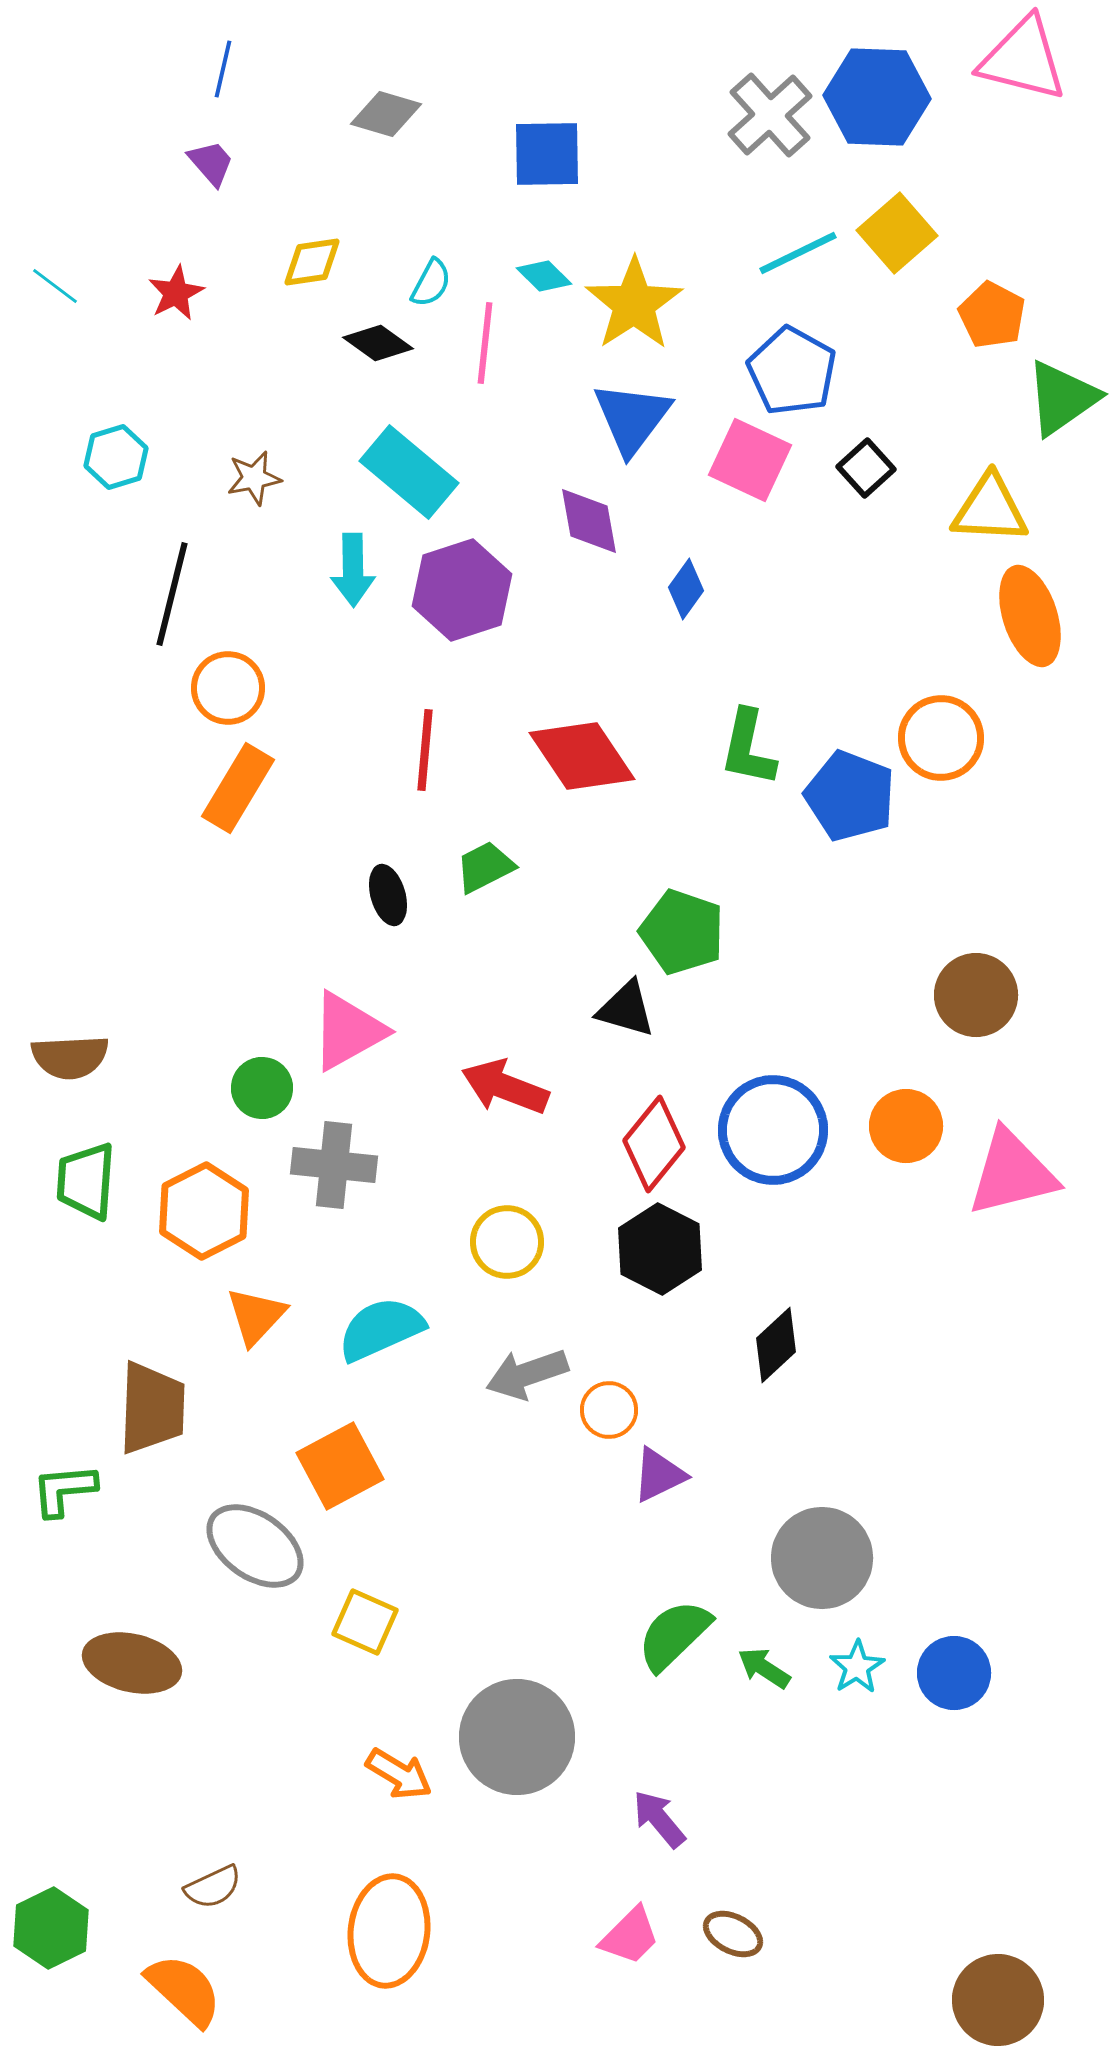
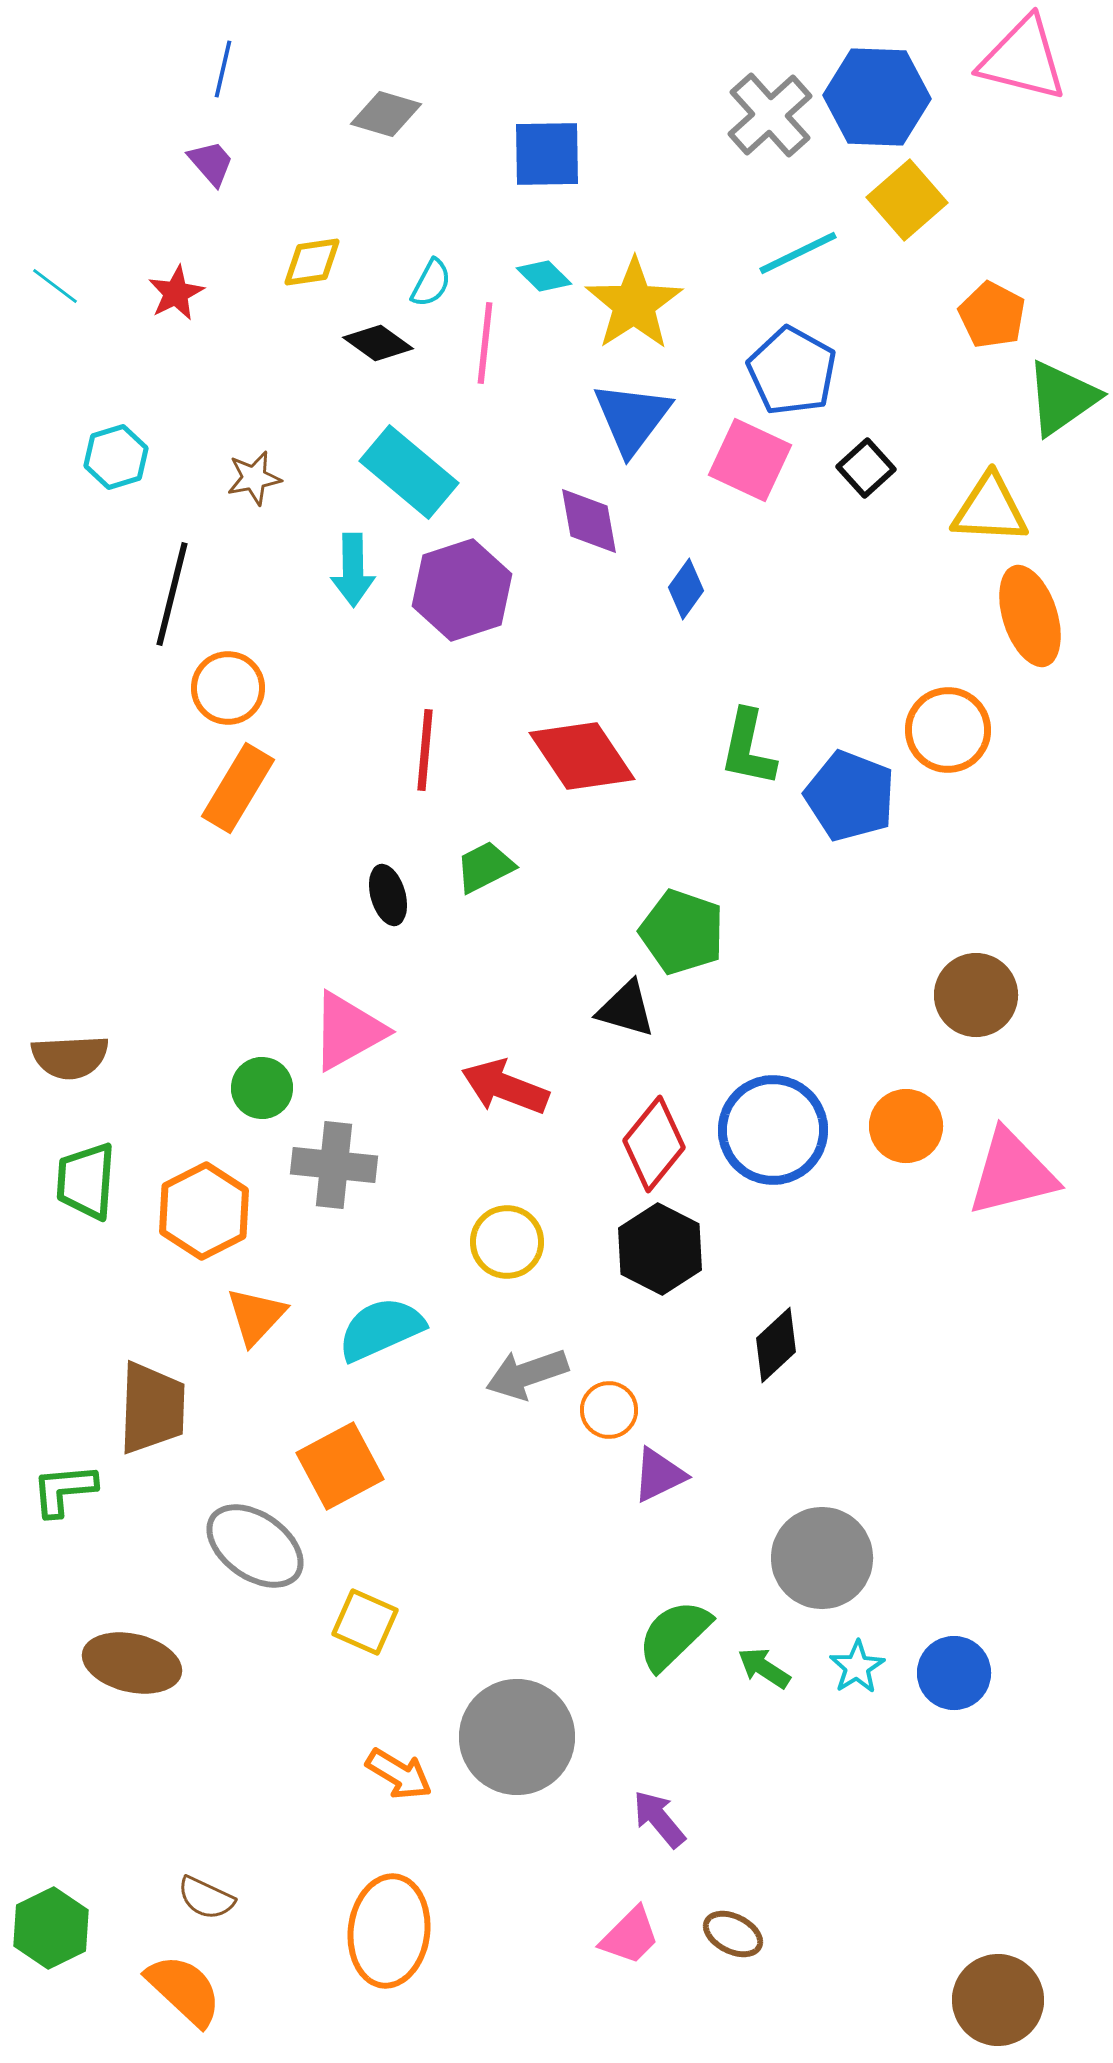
yellow square at (897, 233): moved 10 px right, 33 px up
orange circle at (941, 738): moved 7 px right, 8 px up
brown semicircle at (213, 1887): moved 7 px left, 11 px down; rotated 50 degrees clockwise
